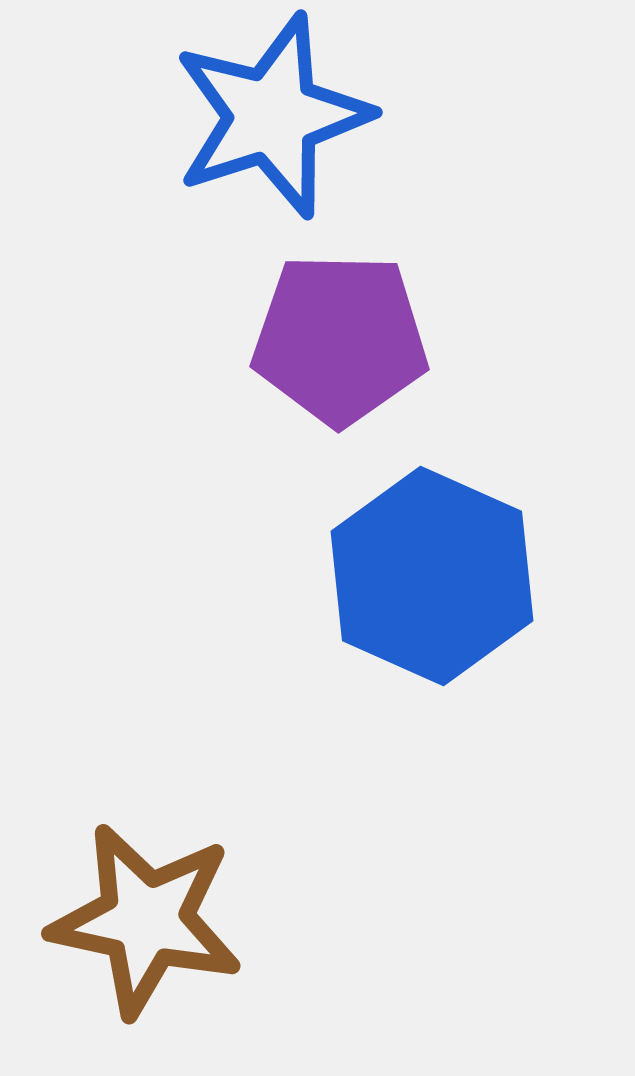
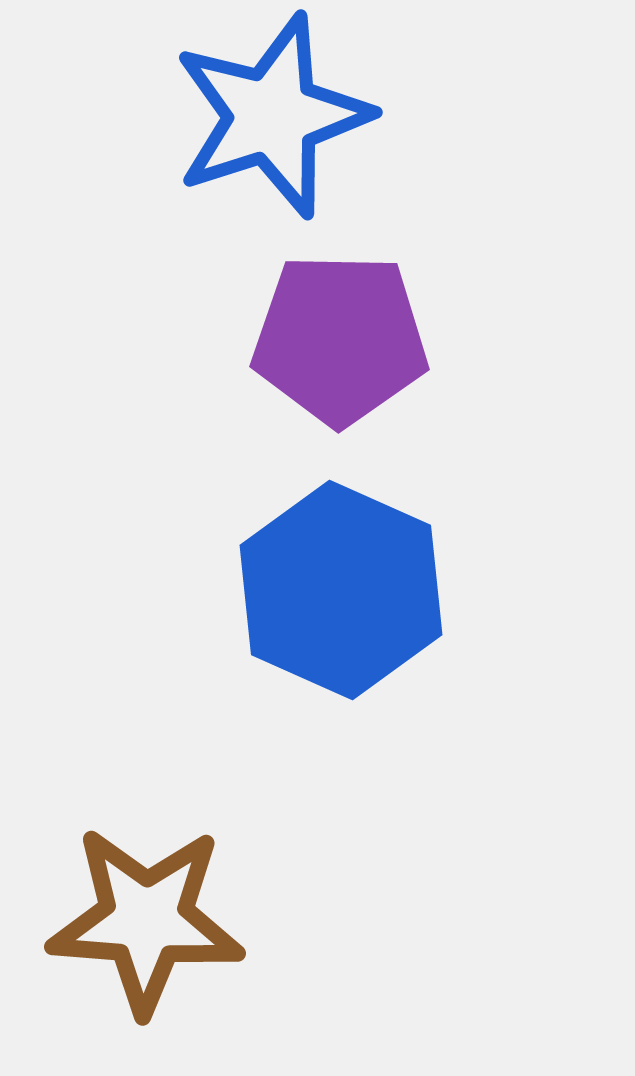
blue hexagon: moved 91 px left, 14 px down
brown star: rotated 8 degrees counterclockwise
